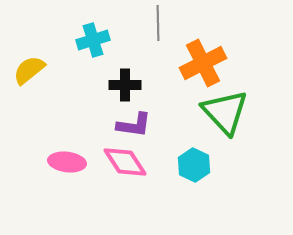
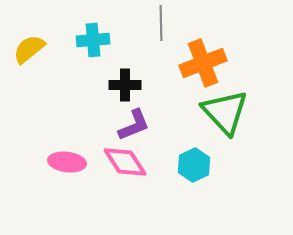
gray line: moved 3 px right
cyan cross: rotated 12 degrees clockwise
orange cross: rotated 6 degrees clockwise
yellow semicircle: moved 21 px up
purple L-shape: rotated 30 degrees counterclockwise
cyan hexagon: rotated 8 degrees clockwise
